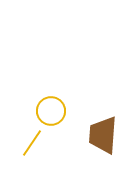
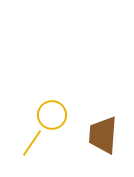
yellow circle: moved 1 px right, 4 px down
